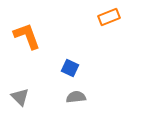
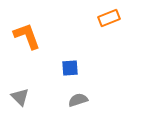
orange rectangle: moved 1 px down
blue square: rotated 30 degrees counterclockwise
gray semicircle: moved 2 px right, 3 px down; rotated 12 degrees counterclockwise
